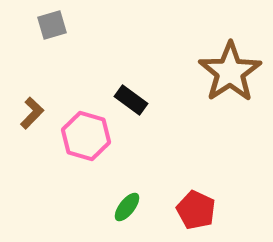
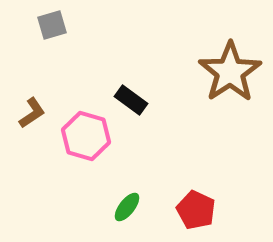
brown L-shape: rotated 12 degrees clockwise
